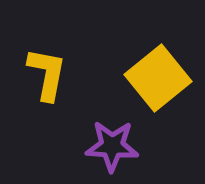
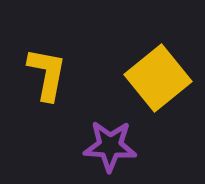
purple star: moved 2 px left
